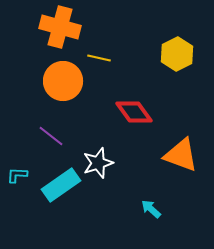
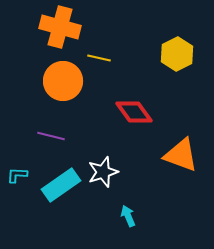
purple line: rotated 24 degrees counterclockwise
white star: moved 5 px right, 9 px down
cyan arrow: moved 23 px left, 7 px down; rotated 25 degrees clockwise
